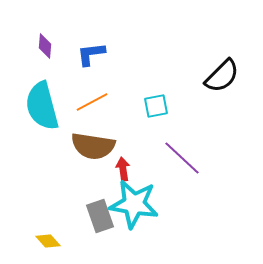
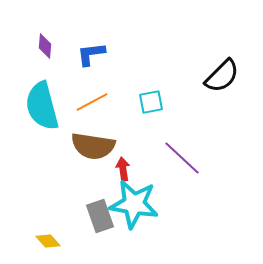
cyan square: moved 5 px left, 4 px up
